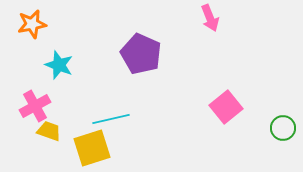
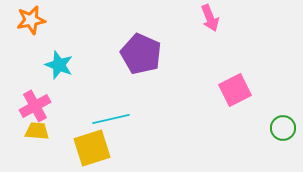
orange star: moved 1 px left, 4 px up
pink square: moved 9 px right, 17 px up; rotated 12 degrees clockwise
yellow trapezoid: moved 12 px left; rotated 15 degrees counterclockwise
